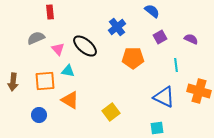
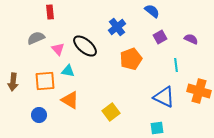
orange pentagon: moved 2 px left, 1 px down; rotated 20 degrees counterclockwise
